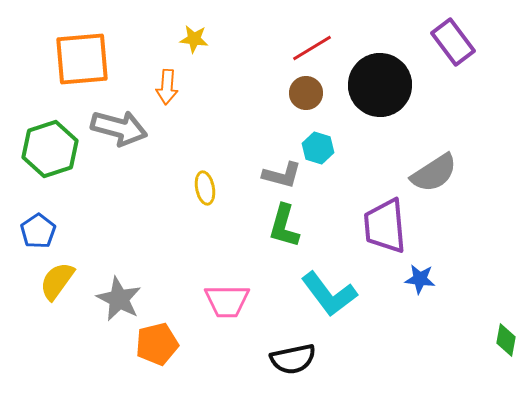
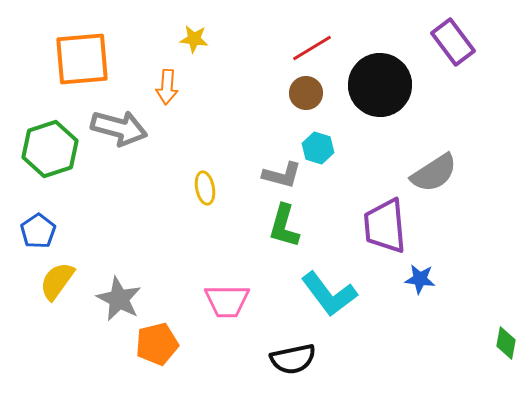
green diamond: moved 3 px down
